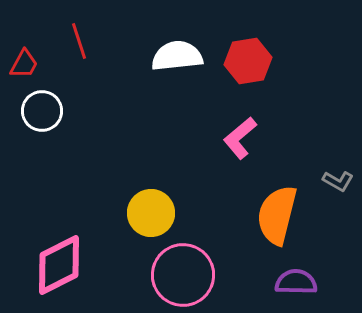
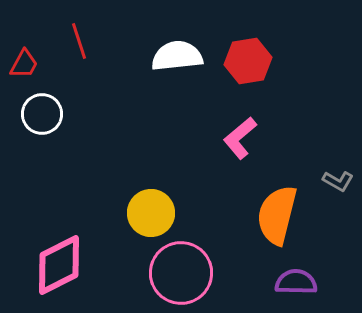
white circle: moved 3 px down
pink circle: moved 2 px left, 2 px up
